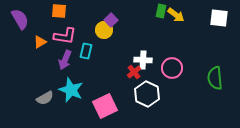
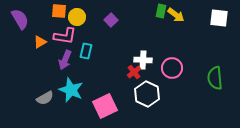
yellow circle: moved 27 px left, 13 px up
